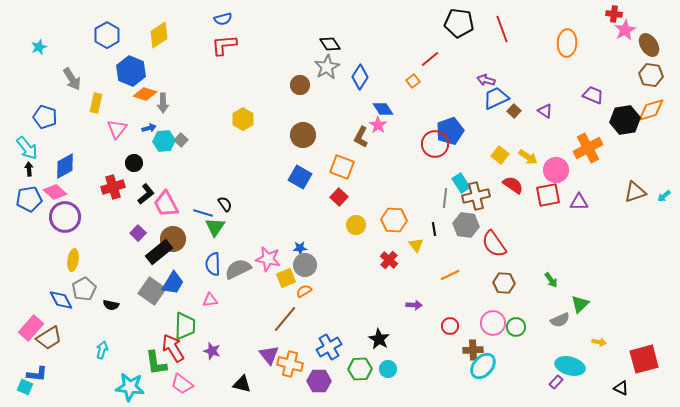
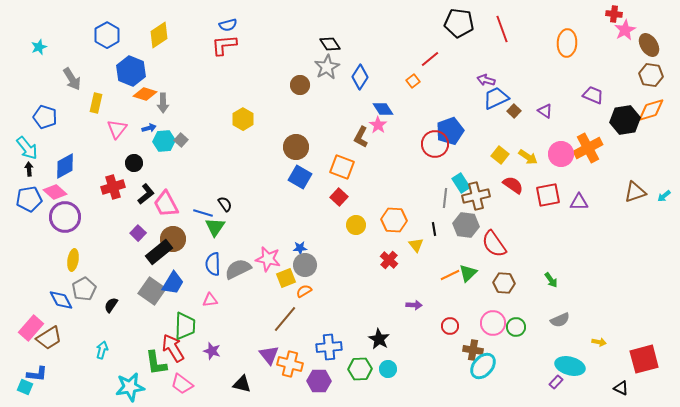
blue semicircle at (223, 19): moved 5 px right, 6 px down
brown circle at (303, 135): moved 7 px left, 12 px down
pink circle at (556, 170): moved 5 px right, 16 px up
green triangle at (580, 304): moved 112 px left, 31 px up
black semicircle at (111, 305): rotated 112 degrees clockwise
blue cross at (329, 347): rotated 25 degrees clockwise
brown cross at (473, 350): rotated 12 degrees clockwise
cyan star at (130, 387): rotated 16 degrees counterclockwise
